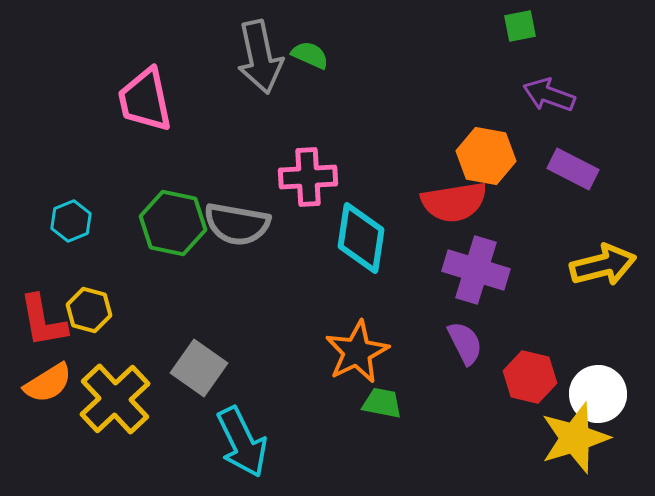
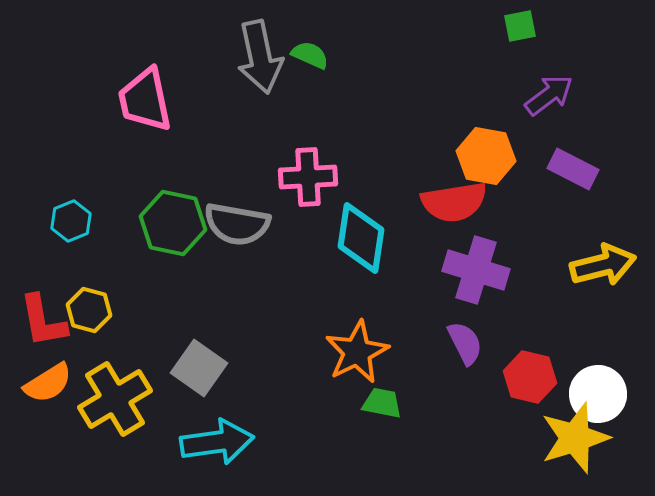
purple arrow: rotated 123 degrees clockwise
yellow cross: rotated 12 degrees clockwise
cyan arrow: moved 25 px left; rotated 72 degrees counterclockwise
